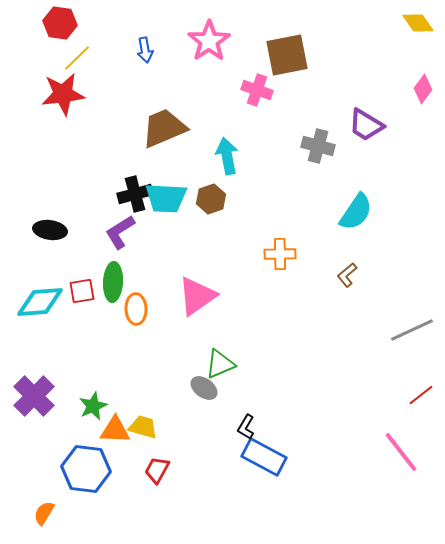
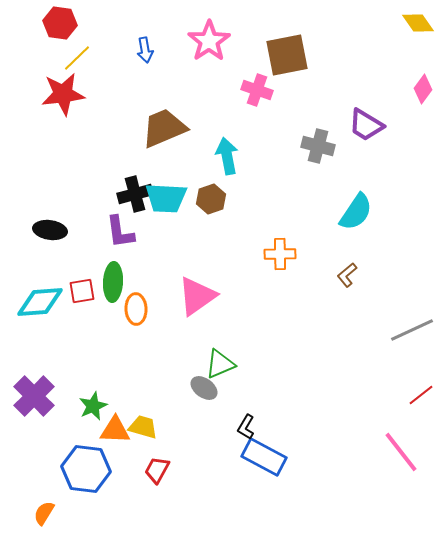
purple L-shape: rotated 66 degrees counterclockwise
